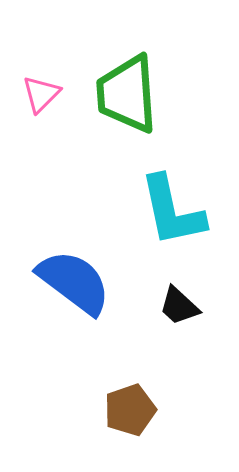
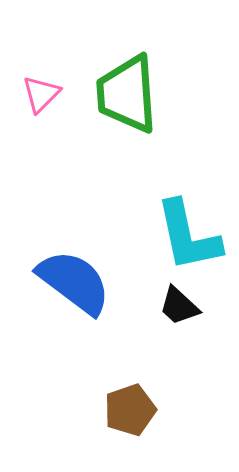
cyan L-shape: moved 16 px right, 25 px down
